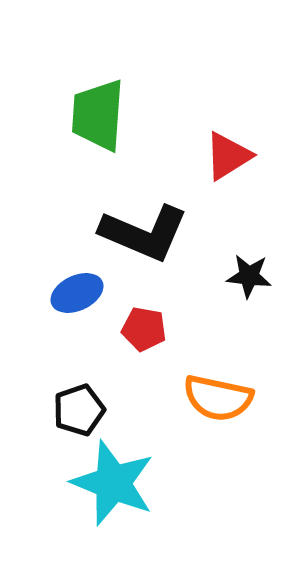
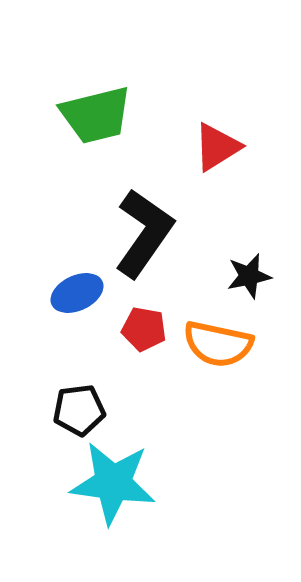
green trapezoid: moved 2 px left; rotated 108 degrees counterclockwise
red triangle: moved 11 px left, 9 px up
black L-shape: rotated 78 degrees counterclockwise
black star: rotated 18 degrees counterclockwise
orange semicircle: moved 54 px up
black pentagon: rotated 12 degrees clockwise
cyan star: rotated 14 degrees counterclockwise
